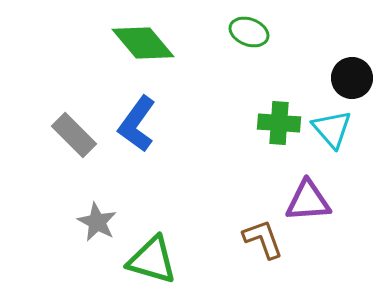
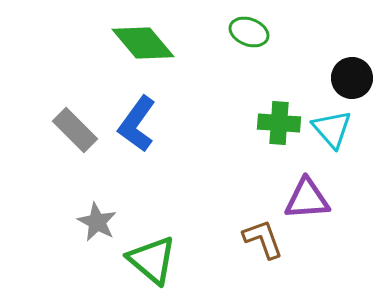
gray rectangle: moved 1 px right, 5 px up
purple triangle: moved 1 px left, 2 px up
green triangle: rotated 24 degrees clockwise
